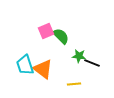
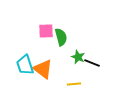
pink square: rotated 21 degrees clockwise
green semicircle: moved 1 px down; rotated 30 degrees clockwise
green star: moved 1 px left, 1 px down; rotated 16 degrees clockwise
